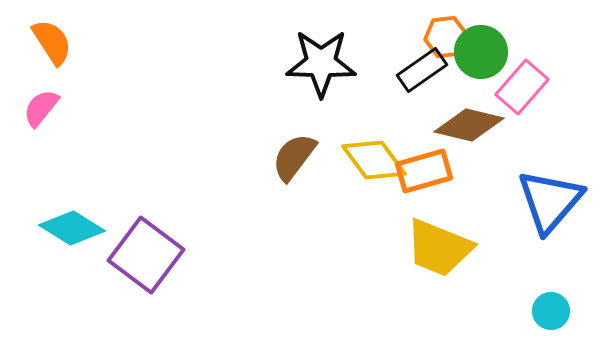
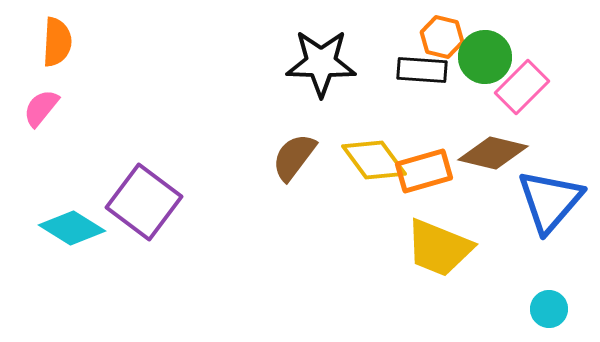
orange hexagon: moved 4 px left; rotated 21 degrees clockwise
orange semicircle: moved 5 px right; rotated 36 degrees clockwise
green circle: moved 4 px right, 5 px down
black rectangle: rotated 39 degrees clockwise
pink rectangle: rotated 4 degrees clockwise
brown diamond: moved 24 px right, 28 px down
purple square: moved 2 px left, 53 px up
cyan circle: moved 2 px left, 2 px up
